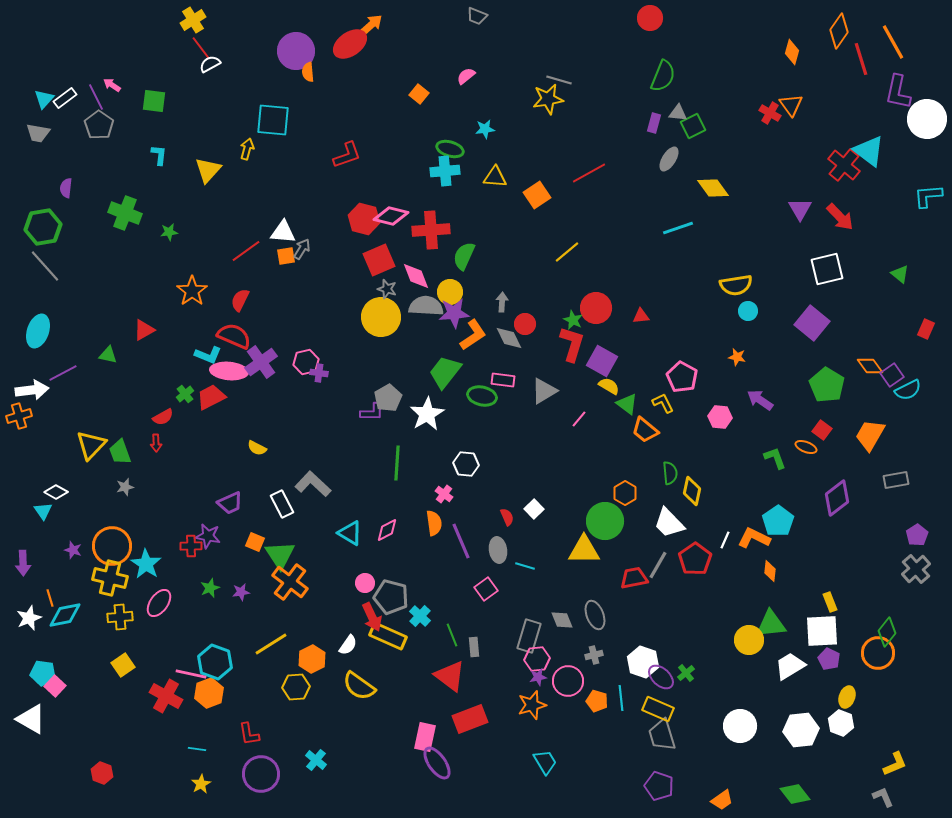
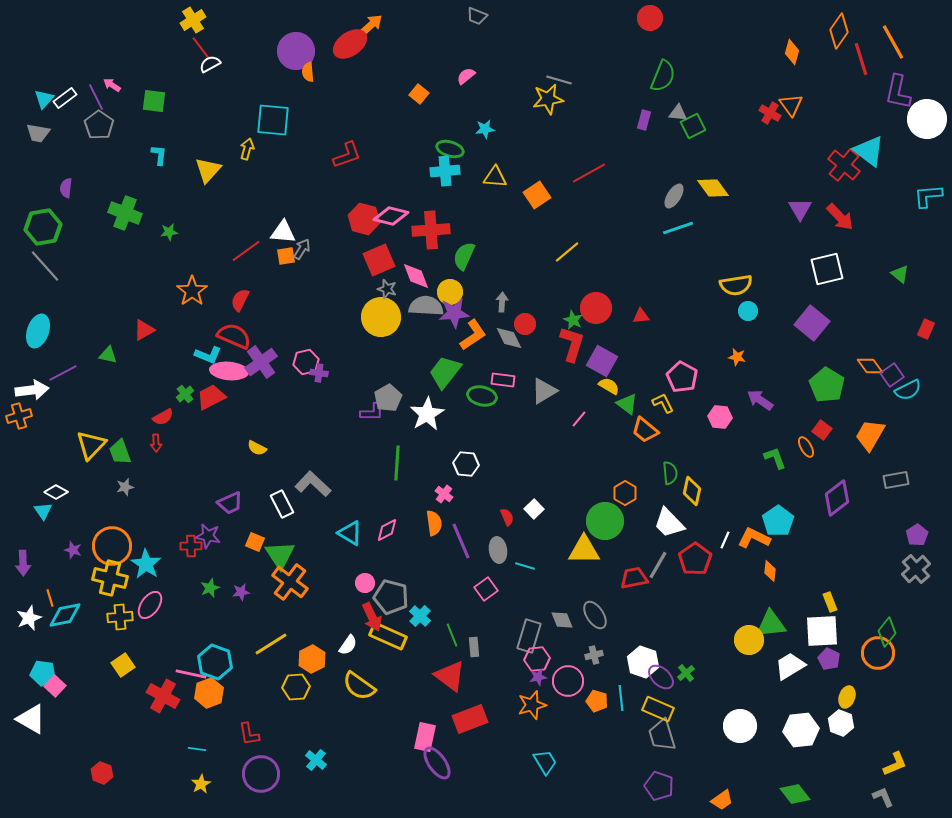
purple rectangle at (654, 123): moved 10 px left, 3 px up
gray ellipse at (669, 159): moved 5 px right, 37 px down
orange ellipse at (806, 447): rotated 40 degrees clockwise
pink ellipse at (159, 603): moved 9 px left, 2 px down
gray ellipse at (595, 615): rotated 12 degrees counterclockwise
red cross at (166, 696): moved 3 px left
